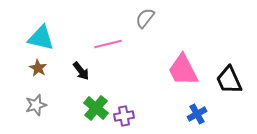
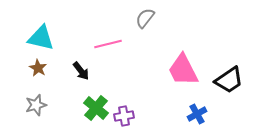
black trapezoid: rotated 100 degrees counterclockwise
